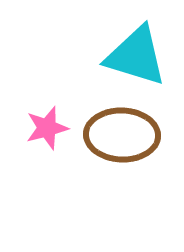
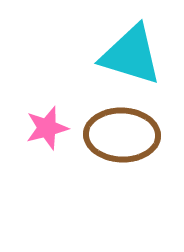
cyan triangle: moved 5 px left, 1 px up
